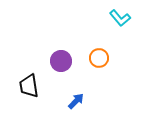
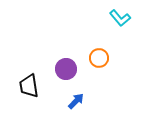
purple circle: moved 5 px right, 8 px down
